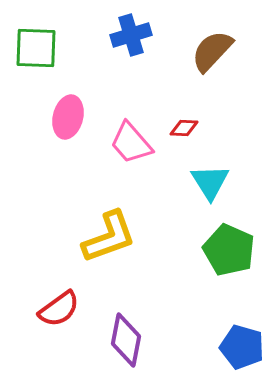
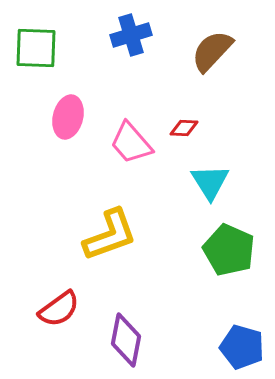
yellow L-shape: moved 1 px right, 2 px up
